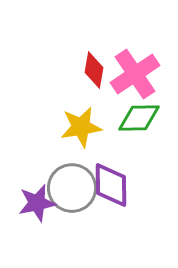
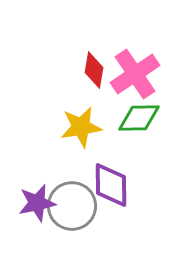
gray circle: moved 18 px down
